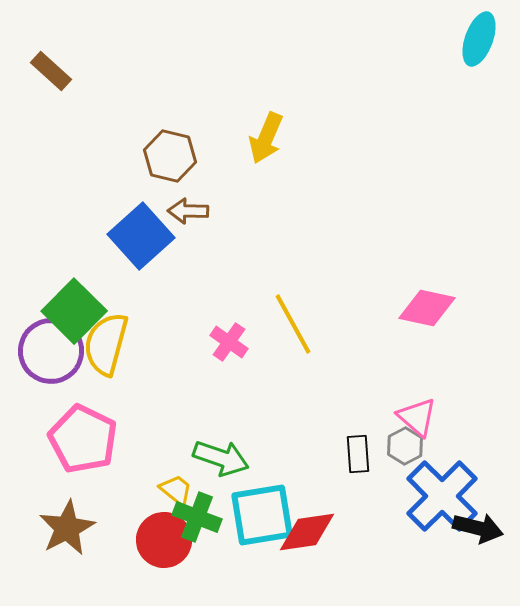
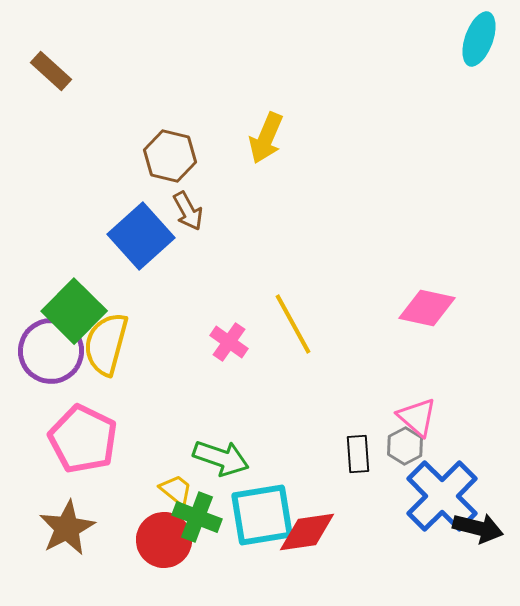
brown arrow: rotated 120 degrees counterclockwise
